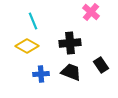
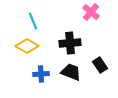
black rectangle: moved 1 px left
